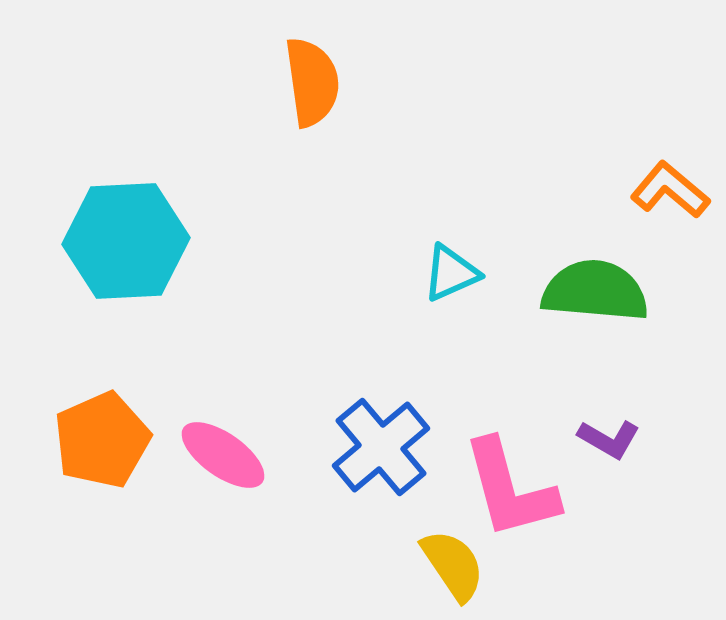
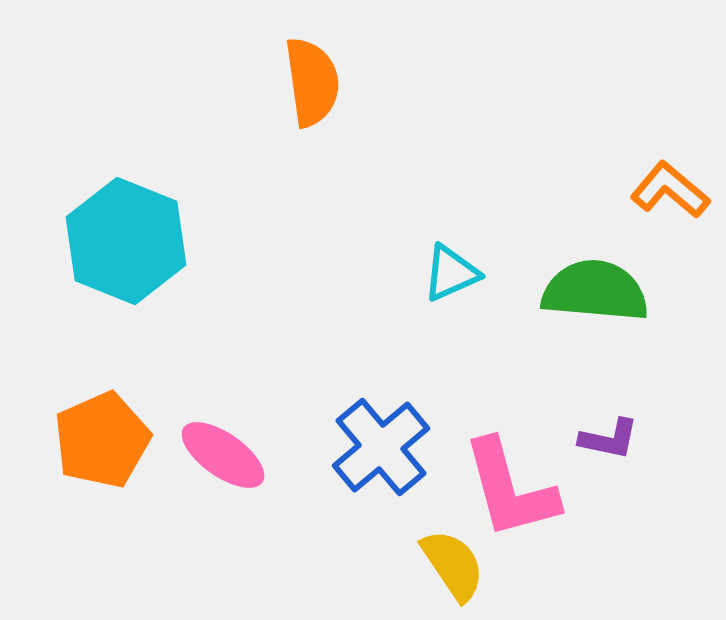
cyan hexagon: rotated 25 degrees clockwise
purple L-shape: rotated 18 degrees counterclockwise
